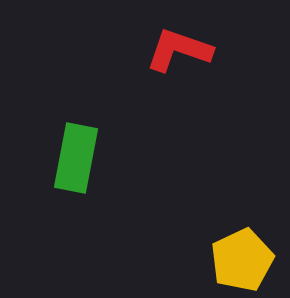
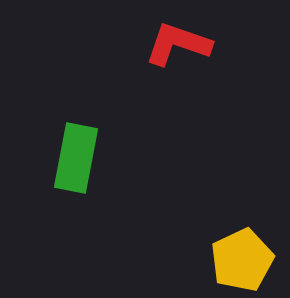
red L-shape: moved 1 px left, 6 px up
